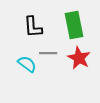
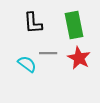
black L-shape: moved 4 px up
